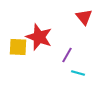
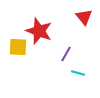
red star: moved 6 px up
purple line: moved 1 px left, 1 px up
